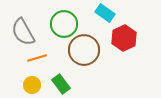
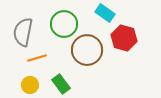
gray semicircle: rotated 40 degrees clockwise
red hexagon: rotated 20 degrees counterclockwise
brown circle: moved 3 px right
yellow circle: moved 2 px left
